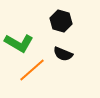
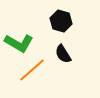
black semicircle: rotated 36 degrees clockwise
